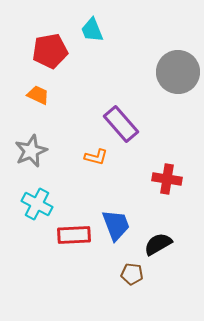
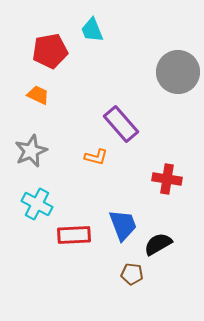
blue trapezoid: moved 7 px right
